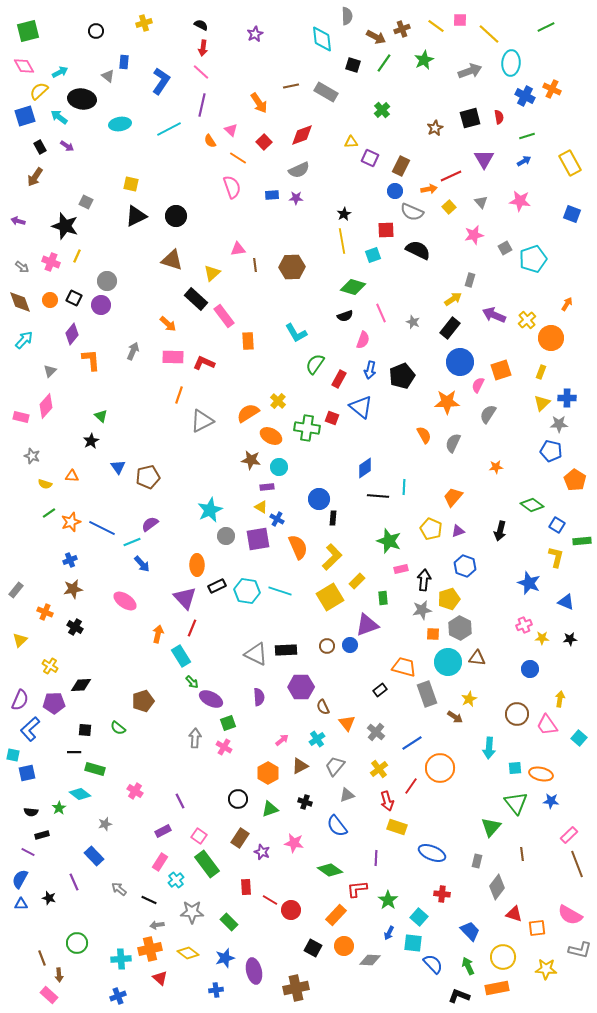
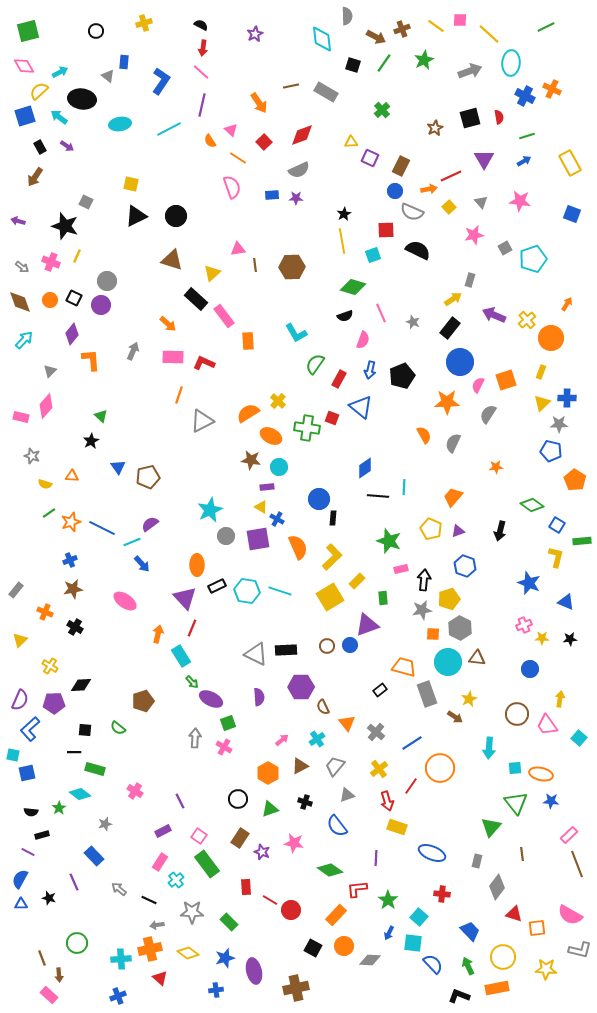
orange square at (501, 370): moved 5 px right, 10 px down
